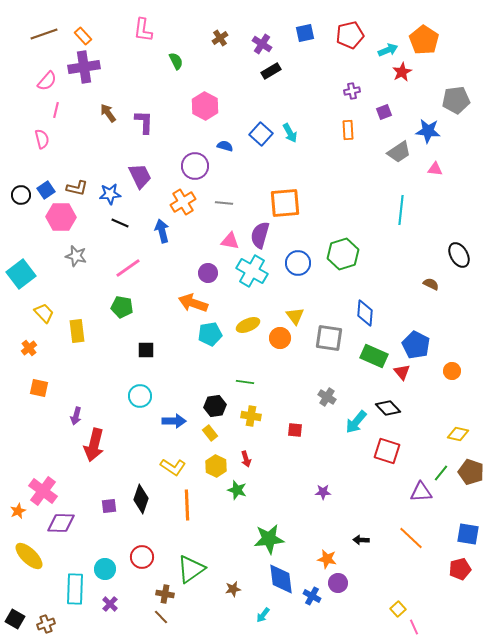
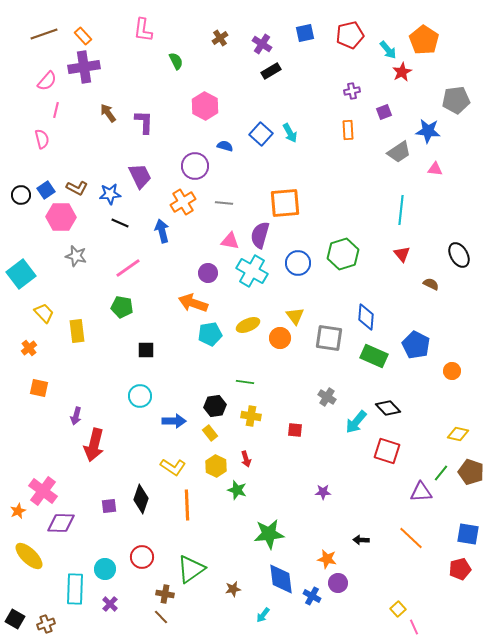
cyan arrow at (388, 50): rotated 72 degrees clockwise
brown L-shape at (77, 188): rotated 15 degrees clockwise
blue diamond at (365, 313): moved 1 px right, 4 px down
red triangle at (402, 372): moved 118 px up
green star at (269, 539): moved 5 px up
